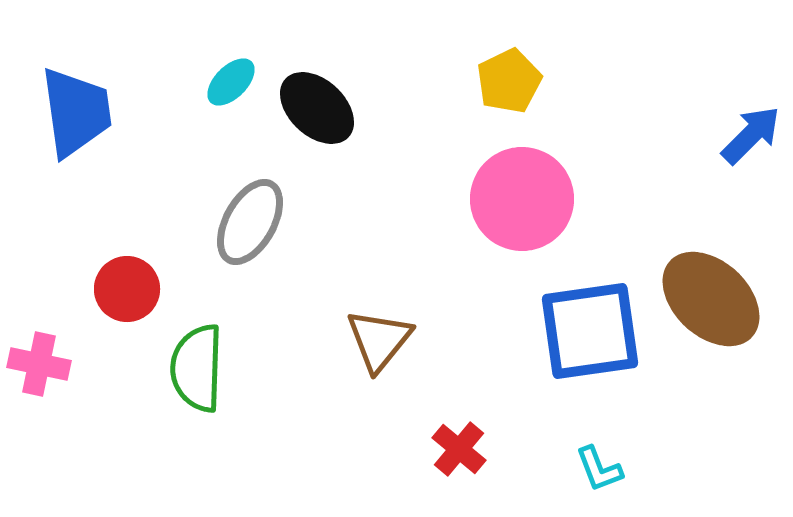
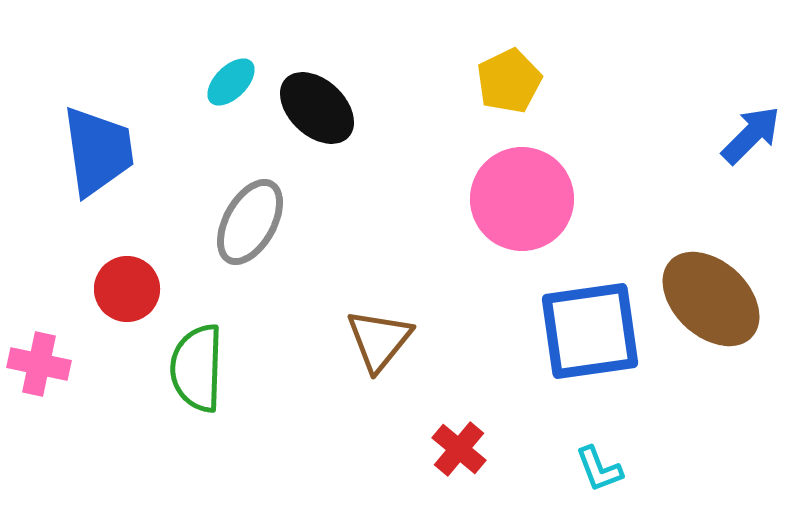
blue trapezoid: moved 22 px right, 39 px down
